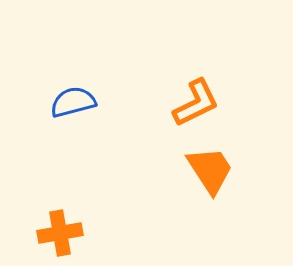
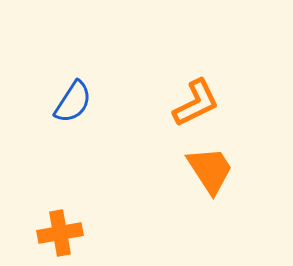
blue semicircle: rotated 138 degrees clockwise
